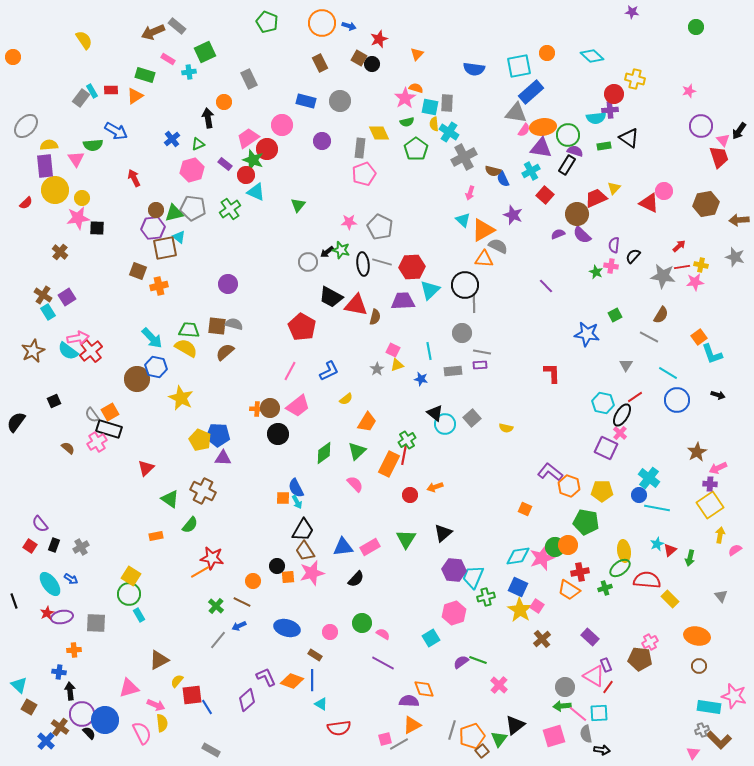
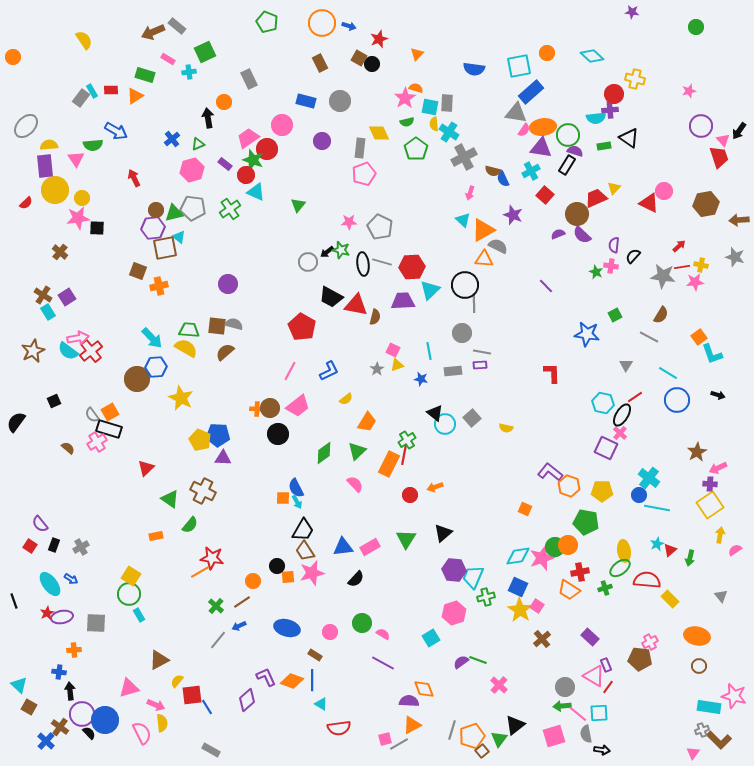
blue hexagon at (156, 367): rotated 15 degrees counterclockwise
brown line at (242, 602): rotated 60 degrees counterclockwise
